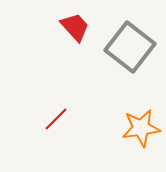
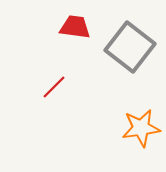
red trapezoid: rotated 40 degrees counterclockwise
red line: moved 2 px left, 32 px up
